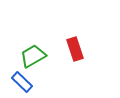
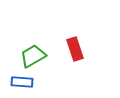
blue rectangle: rotated 40 degrees counterclockwise
